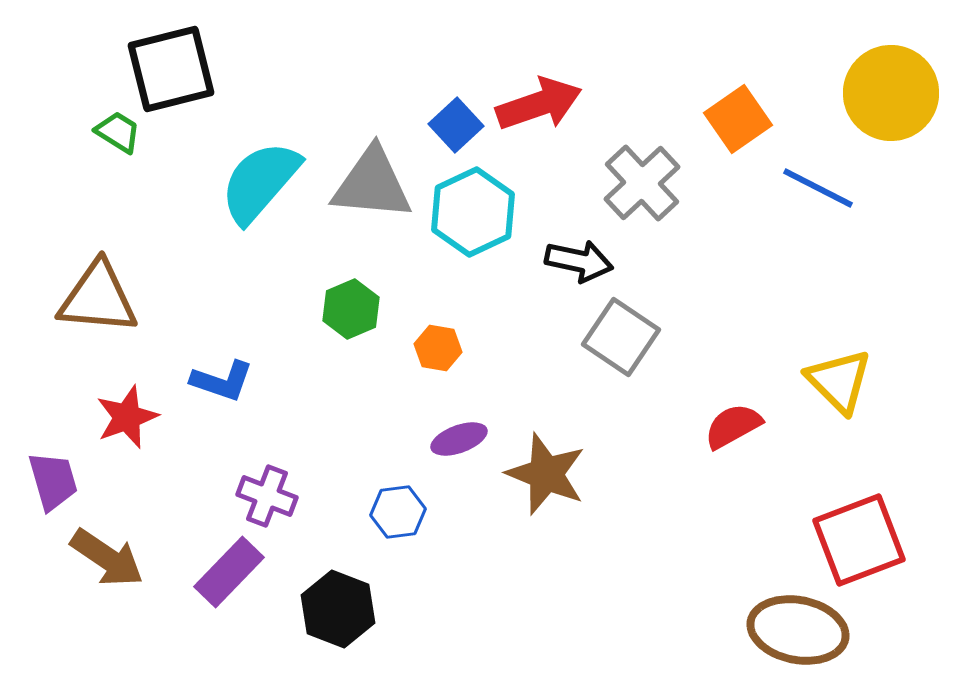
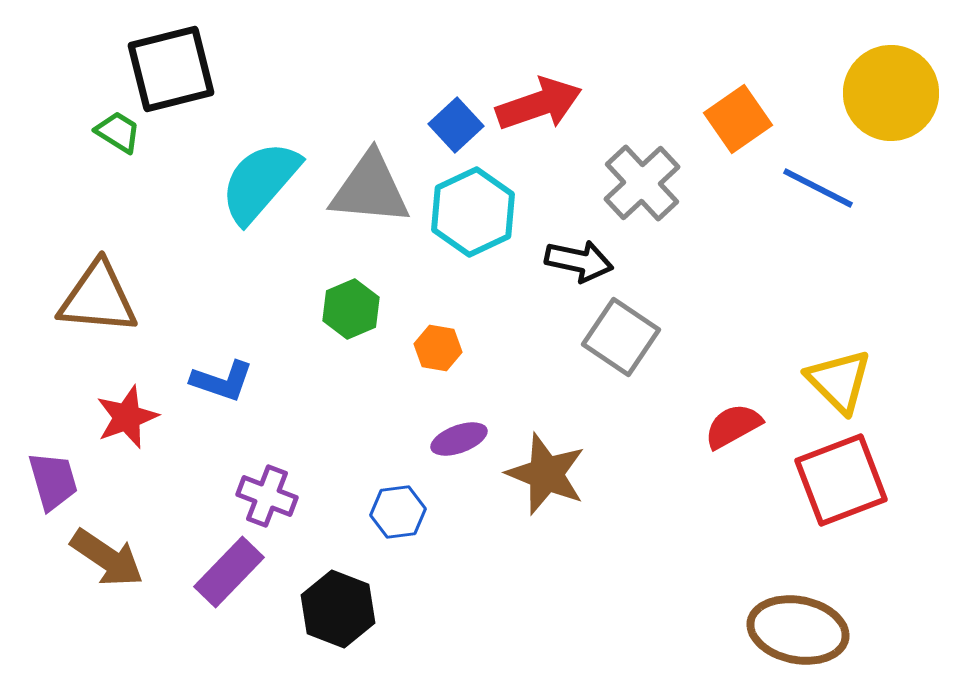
gray triangle: moved 2 px left, 5 px down
red square: moved 18 px left, 60 px up
